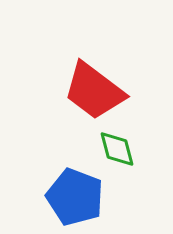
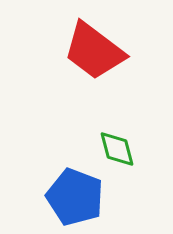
red trapezoid: moved 40 px up
